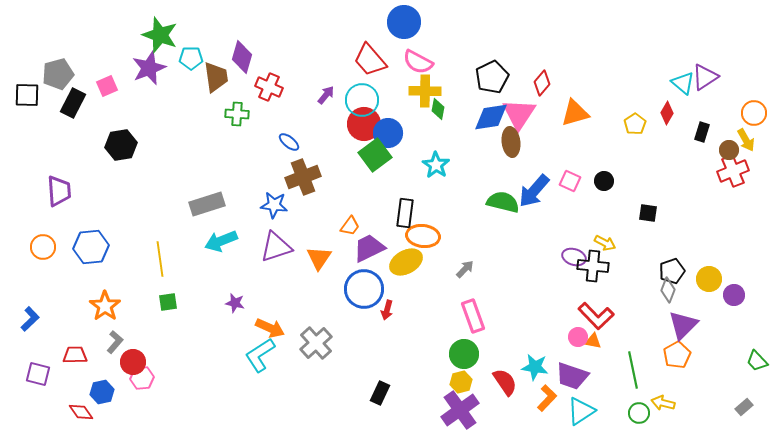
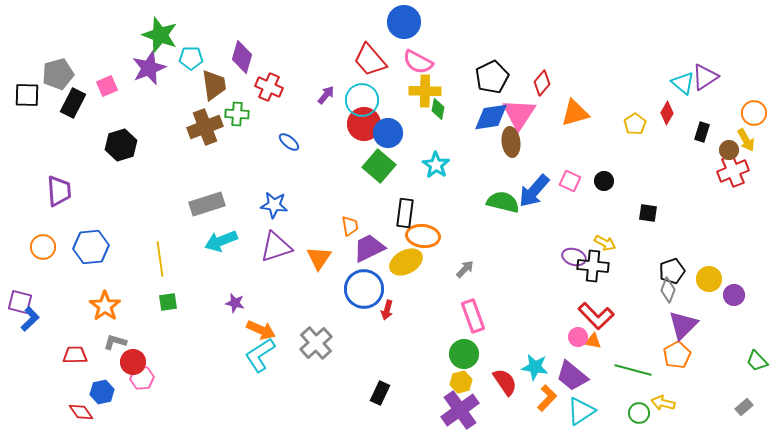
brown trapezoid at (216, 77): moved 2 px left, 8 px down
black hexagon at (121, 145): rotated 8 degrees counterclockwise
green square at (375, 155): moved 4 px right, 11 px down; rotated 12 degrees counterclockwise
brown cross at (303, 177): moved 98 px left, 50 px up
orange trapezoid at (350, 226): rotated 45 degrees counterclockwise
orange arrow at (270, 328): moved 9 px left, 2 px down
gray L-shape at (115, 342): rotated 115 degrees counterclockwise
green line at (633, 370): rotated 63 degrees counterclockwise
purple square at (38, 374): moved 18 px left, 72 px up
purple trapezoid at (572, 376): rotated 20 degrees clockwise
